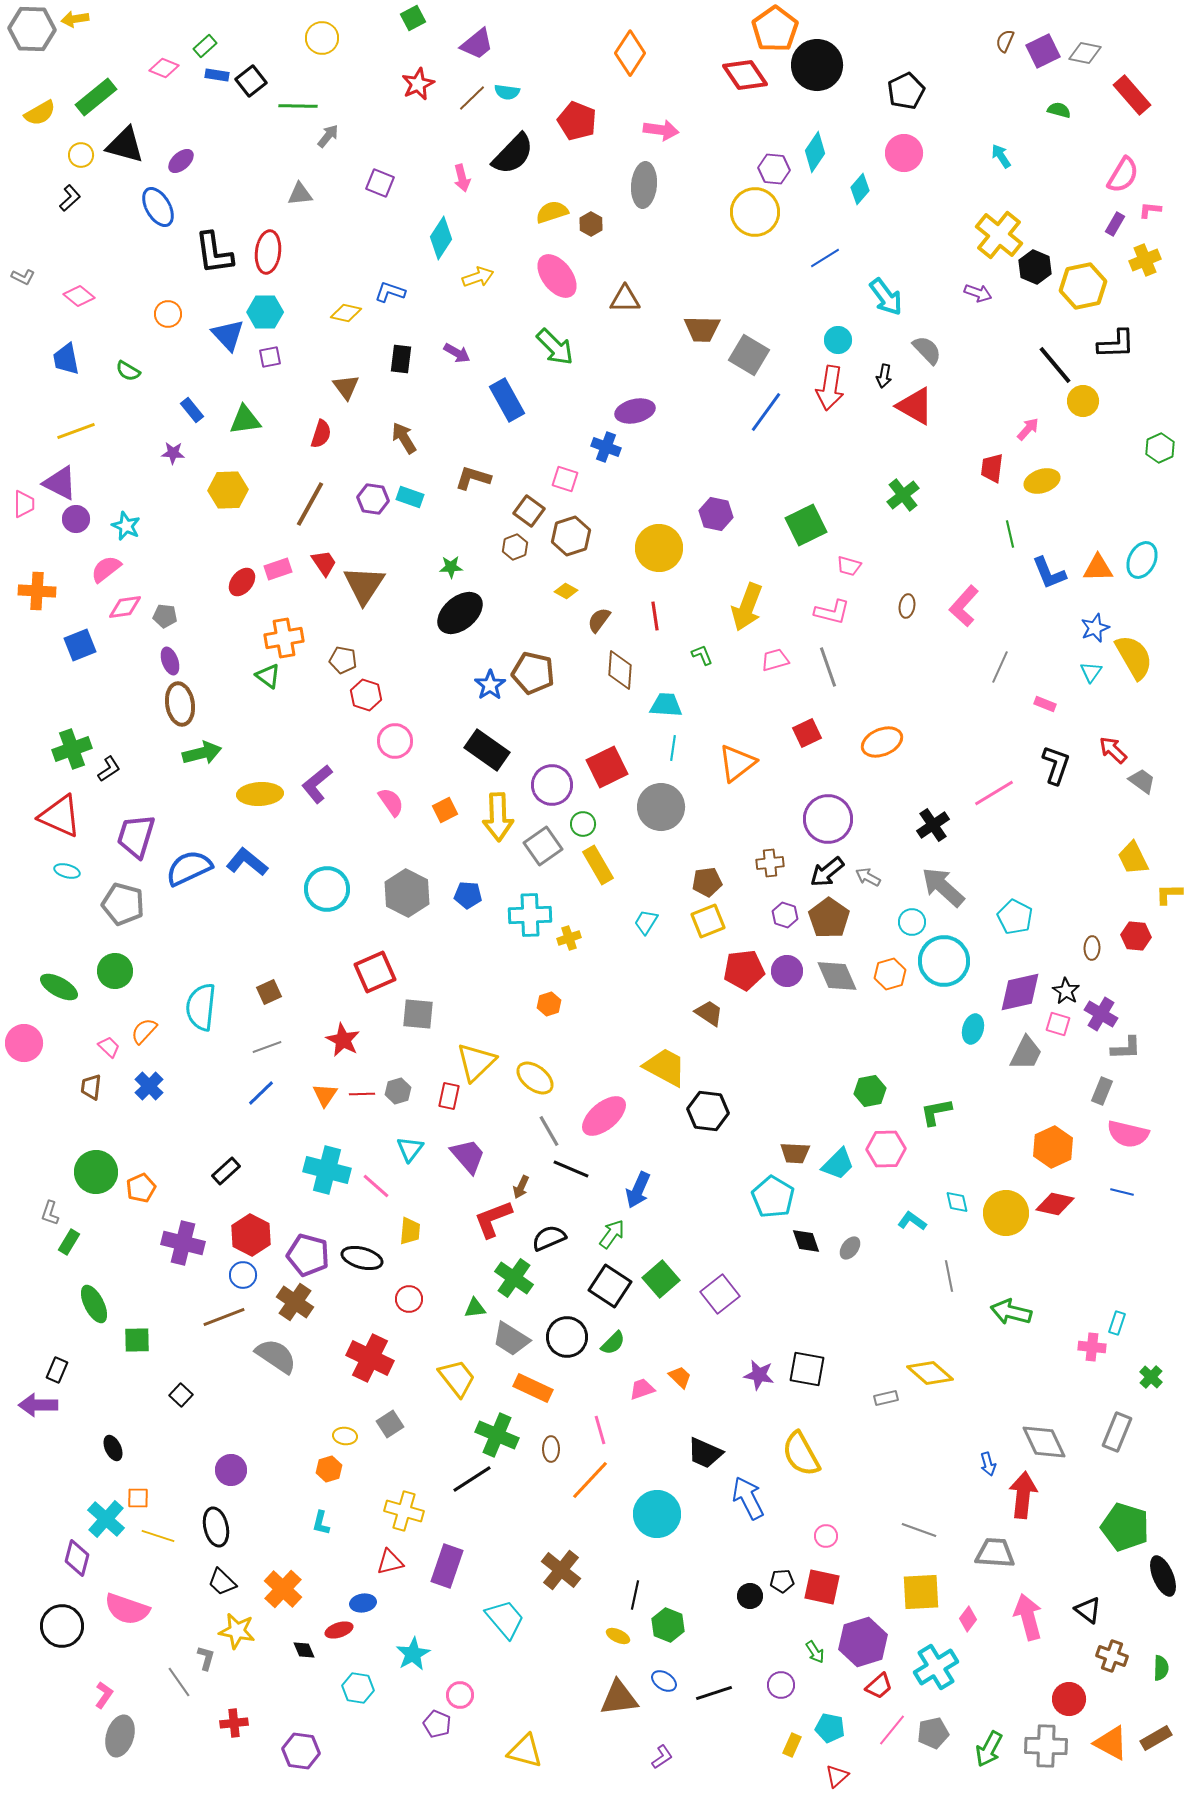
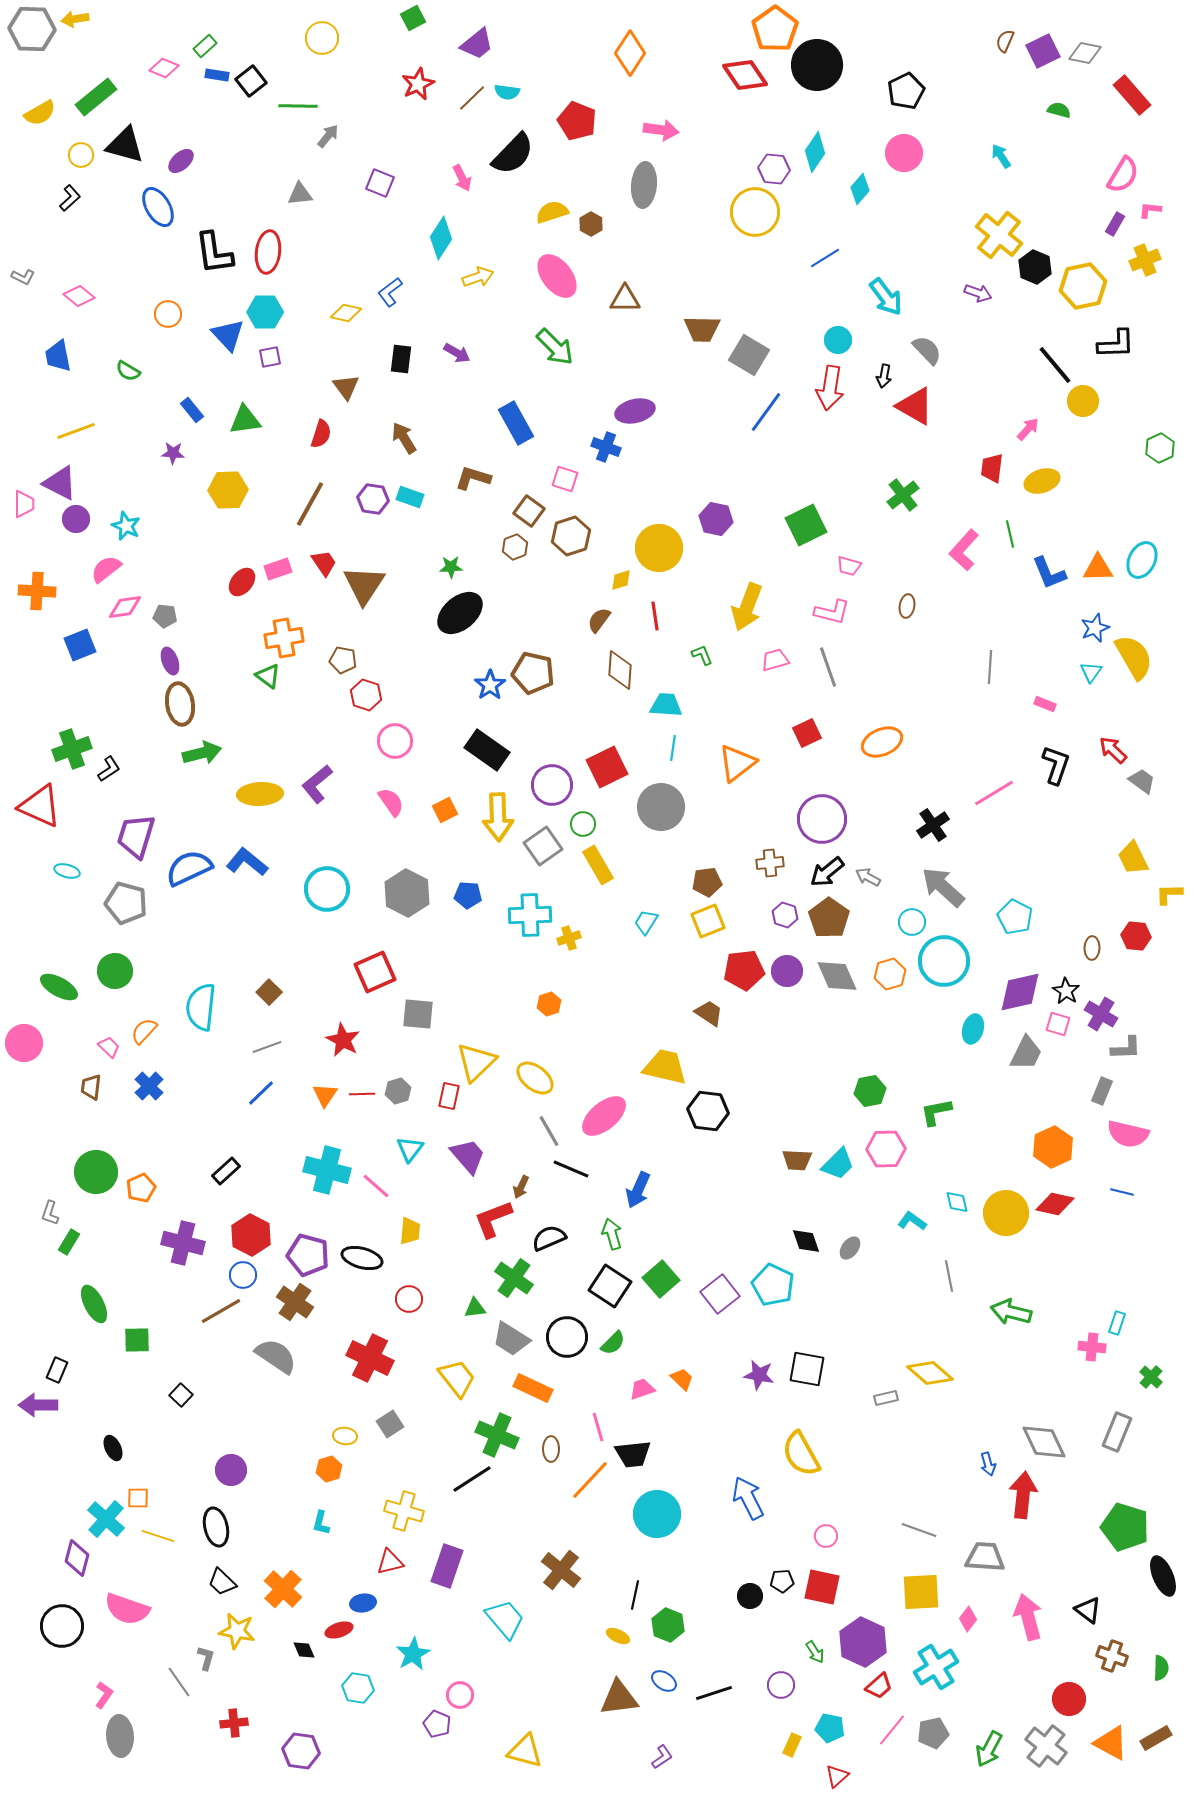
pink arrow at (462, 178): rotated 12 degrees counterclockwise
blue L-shape at (390, 292): rotated 56 degrees counterclockwise
blue trapezoid at (66, 359): moved 8 px left, 3 px up
blue rectangle at (507, 400): moved 9 px right, 23 px down
purple hexagon at (716, 514): moved 5 px down
yellow diamond at (566, 591): moved 55 px right, 11 px up; rotated 45 degrees counterclockwise
pink L-shape at (964, 606): moved 56 px up
gray line at (1000, 667): moved 10 px left; rotated 20 degrees counterclockwise
red triangle at (60, 816): moved 20 px left, 10 px up
purple circle at (828, 819): moved 6 px left
gray pentagon at (123, 904): moved 3 px right, 1 px up
brown square at (269, 992): rotated 20 degrees counterclockwise
yellow trapezoid at (665, 1067): rotated 15 degrees counterclockwise
brown trapezoid at (795, 1153): moved 2 px right, 7 px down
cyan pentagon at (773, 1197): moved 88 px down; rotated 6 degrees counterclockwise
green arrow at (612, 1234): rotated 52 degrees counterclockwise
brown line at (224, 1317): moved 3 px left, 6 px up; rotated 9 degrees counterclockwise
orange trapezoid at (680, 1377): moved 2 px right, 2 px down
pink line at (600, 1430): moved 2 px left, 3 px up
black trapezoid at (705, 1453): moved 72 px left, 1 px down; rotated 30 degrees counterclockwise
gray trapezoid at (995, 1553): moved 10 px left, 4 px down
purple hexagon at (863, 1642): rotated 18 degrees counterclockwise
gray ellipse at (120, 1736): rotated 21 degrees counterclockwise
gray cross at (1046, 1746): rotated 36 degrees clockwise
